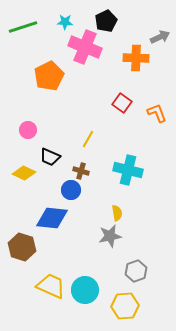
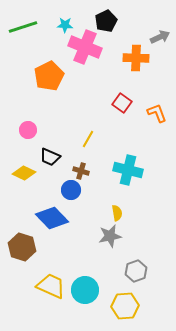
cyan star: moved 3 px down
blue diamond: rotated 40 degrees clockwise
